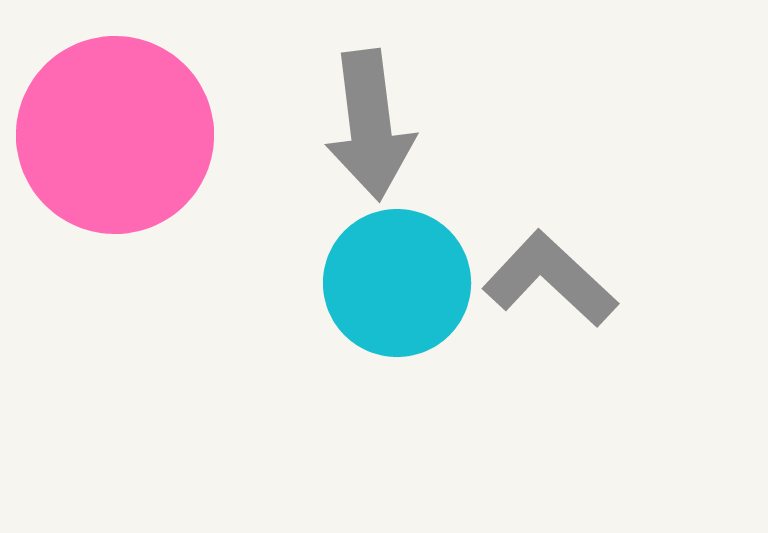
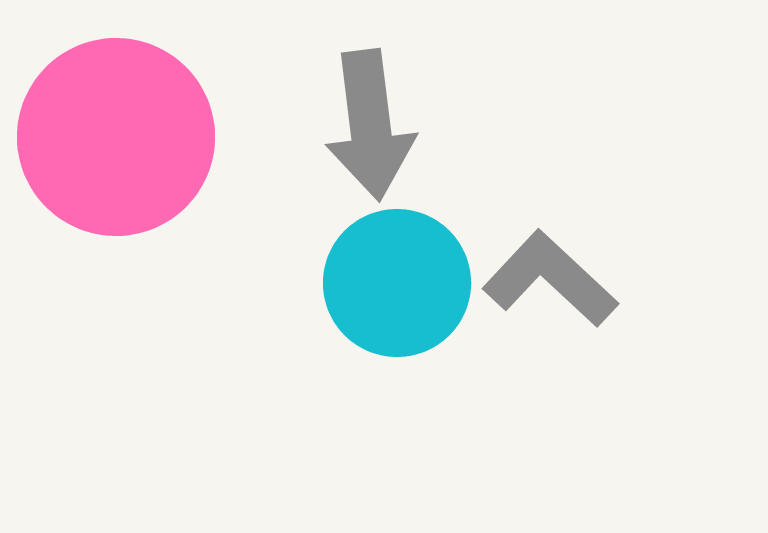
pink circle: moved 1 px right, 2 px down
